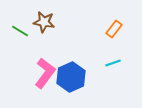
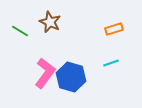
brown star: moved 6 px right; rotated 15 degrees clockwise
orange rectangle: rotated 36 degrees clockwise
cyan line: moved 2 px left
blue hexagon: rotated 20 degrees counterclockwise
